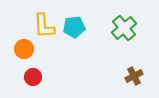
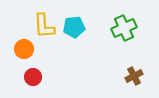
green cross: rotated 15 degrees clockwise
